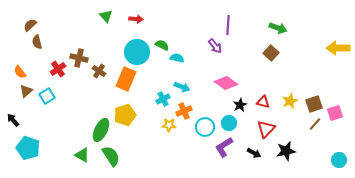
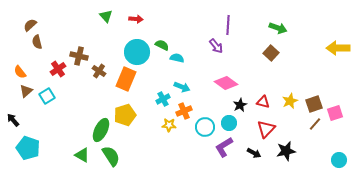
purple arrow at (215, 46): moved 1 px right
brown cross at (79, 58): moved 2 px up
